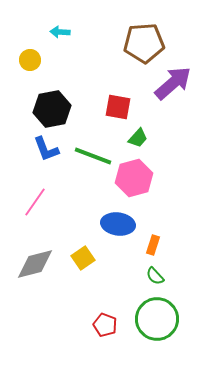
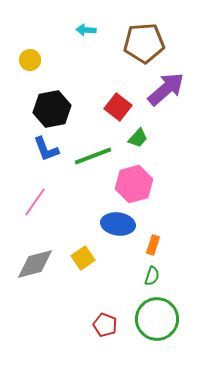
cyan arrow: moved 26 px right, 2 px up
purple arrow: moved 7 px left, 6 px down
red square: rotated 28 degrees clockwise
green line: rotated 42 degrees counterclockwise
pink hexagon: moved 6 px down
green semicircle: moved 3 px left; rotated 120 degrees counterclockwise
